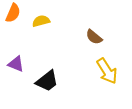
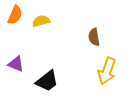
orange semicircle: moved 2 px right, 2 px down
brown semicircle: rotated 42 degrees clockwise
yellow arrow: rotated 52 degrees clockwise
